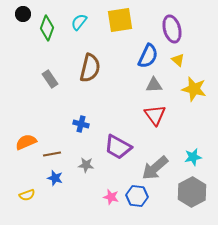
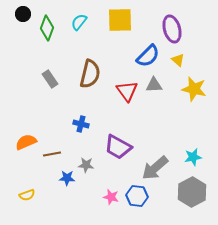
yellow square: rotated 8 degrees clockwise
blue semicircle: rotated 20 degrees clockwise
brown semicircle: moved 6 px down
red triangle: moved 28 px left, 24 px up
blue star: moved 12 px right; rotated 14 degrees counterclockwise
